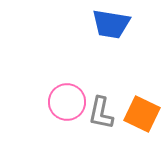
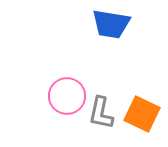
pink circle: moved 6 px up
